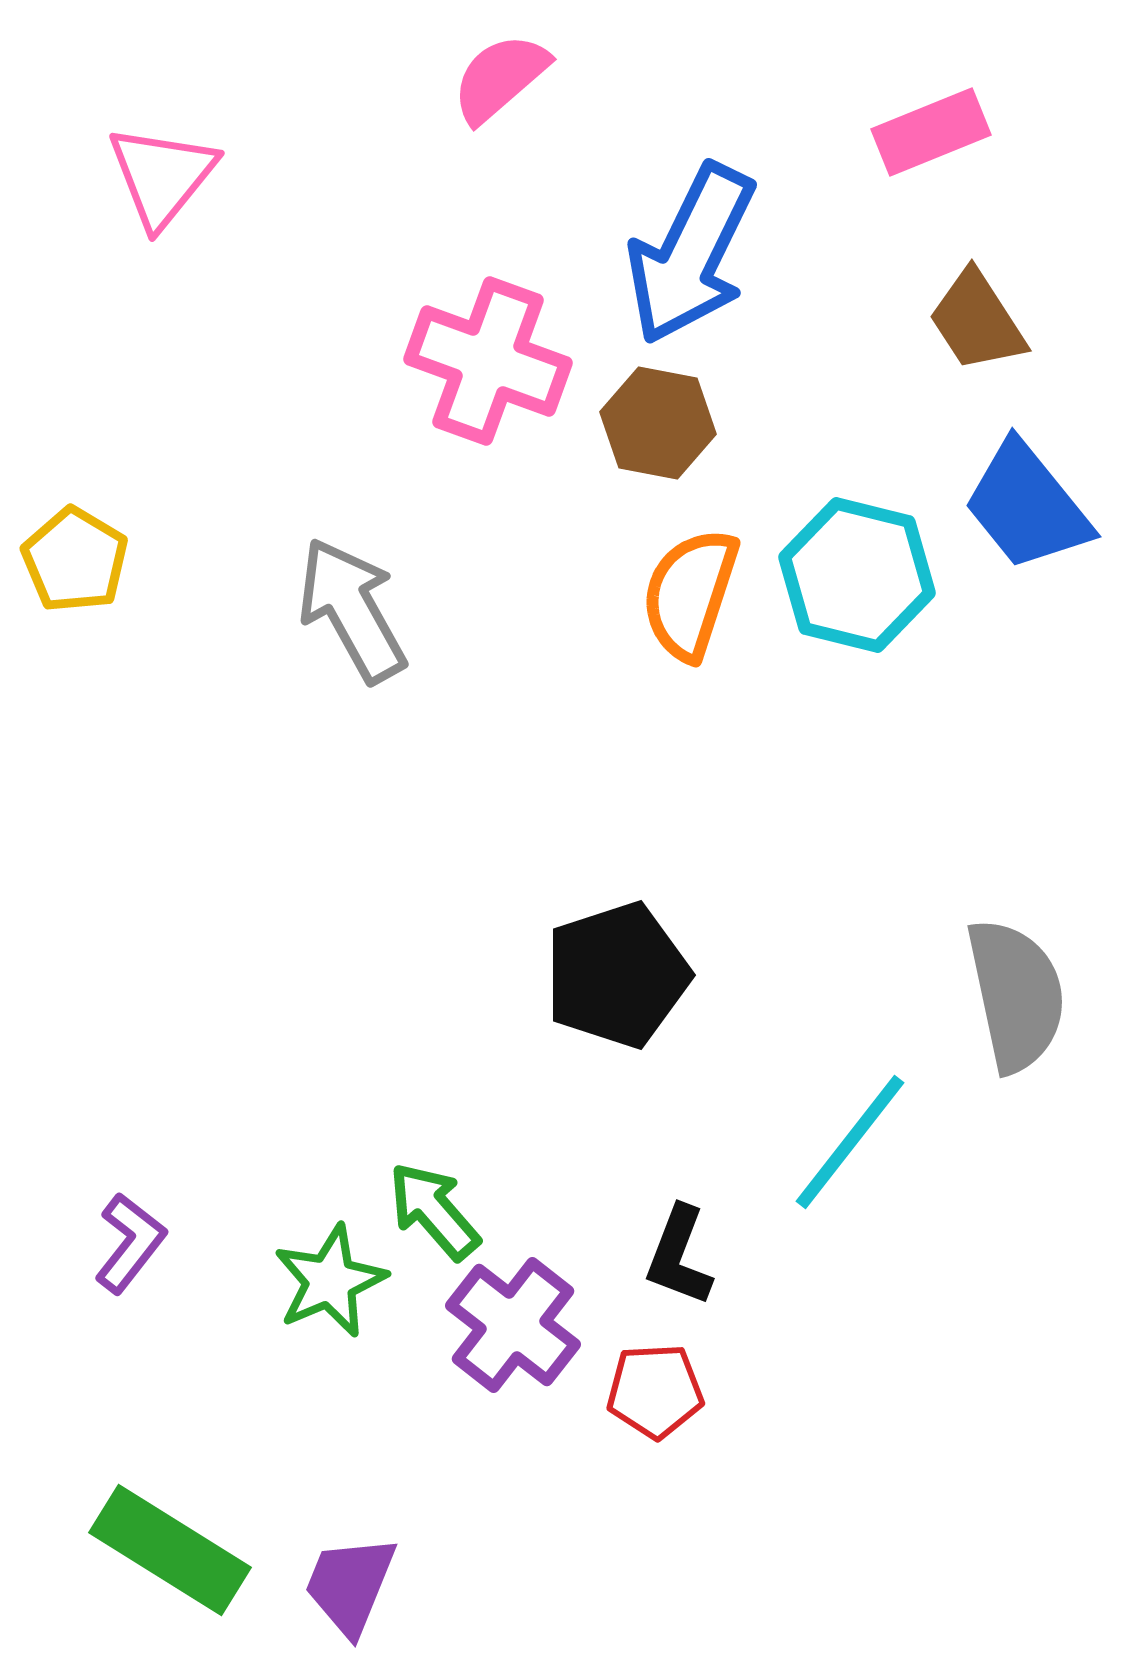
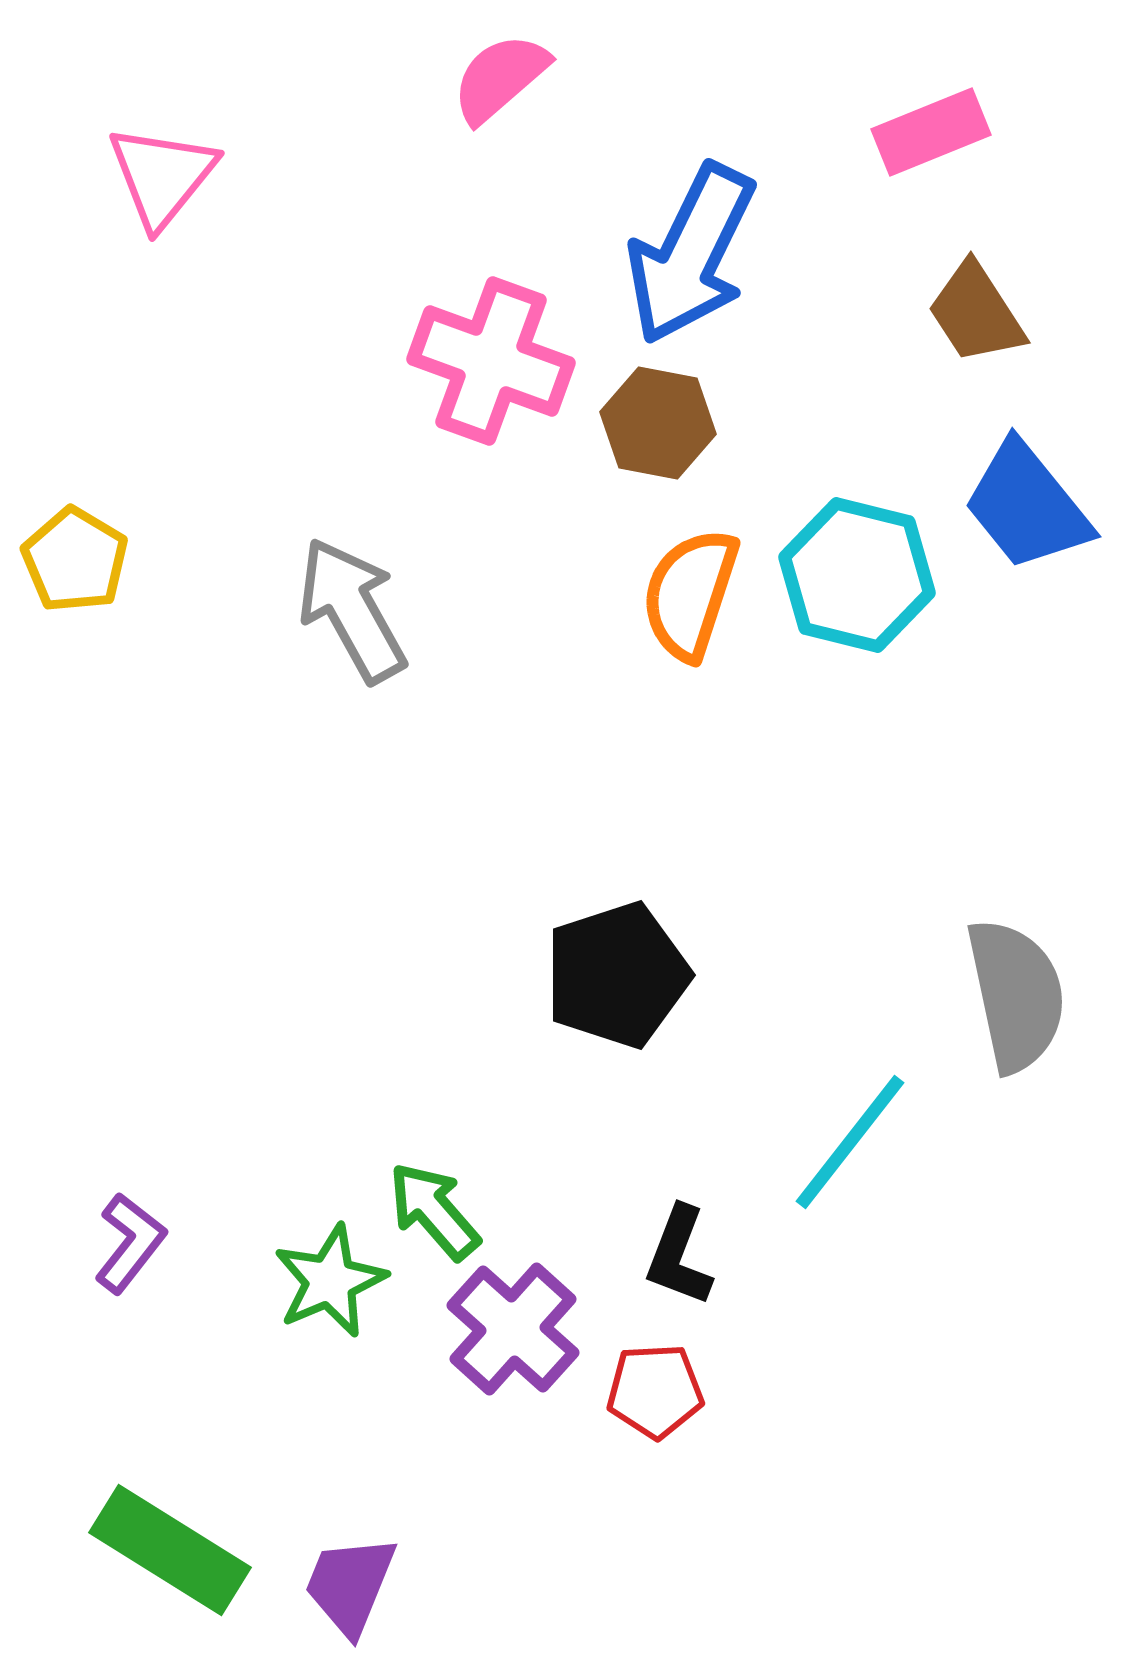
brown trapezoid: moved 1 px left, 8 px up
pink cross: moved 3 px right
purple cross: moved 4 px down; rotated 4 degrees clockwise
